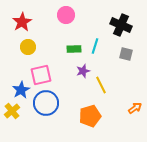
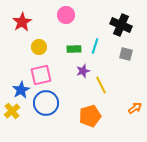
yellow circle: moved 11 px right
